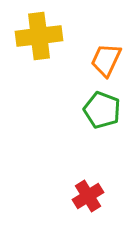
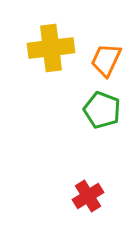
yellow cross: moved 12 px right, 12 px down
